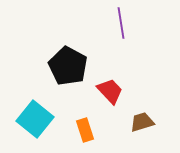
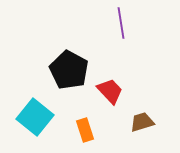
black pentagon: moved 1 px right, 4 px down
cyan square: moved 2 px up
